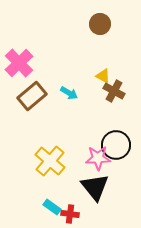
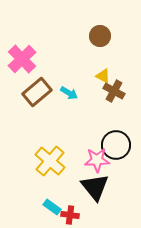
brown circle: moved 12 px down
pink cross: moved 3 px right, 4 px up
brown rectangle: moved 5 px right, 4 px up
pink star: moved 1 px left, 2 px down
red cross: moved 1 px down
